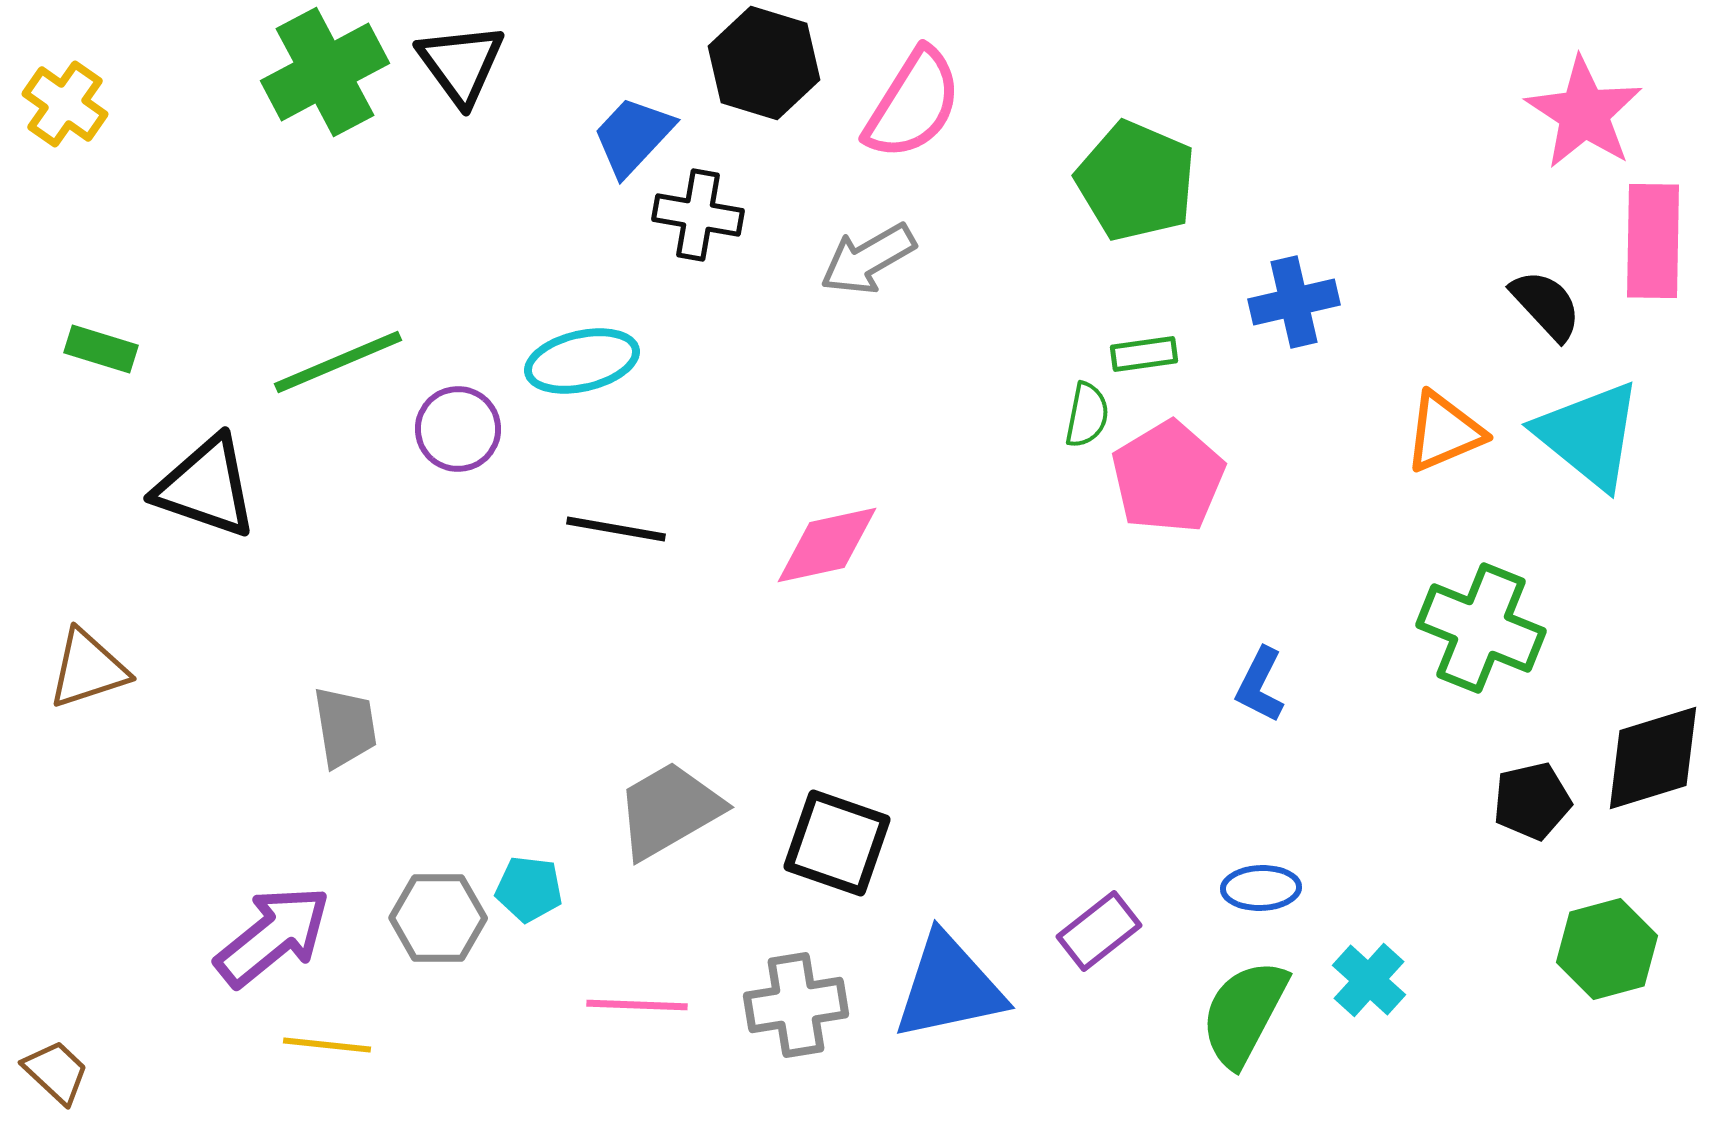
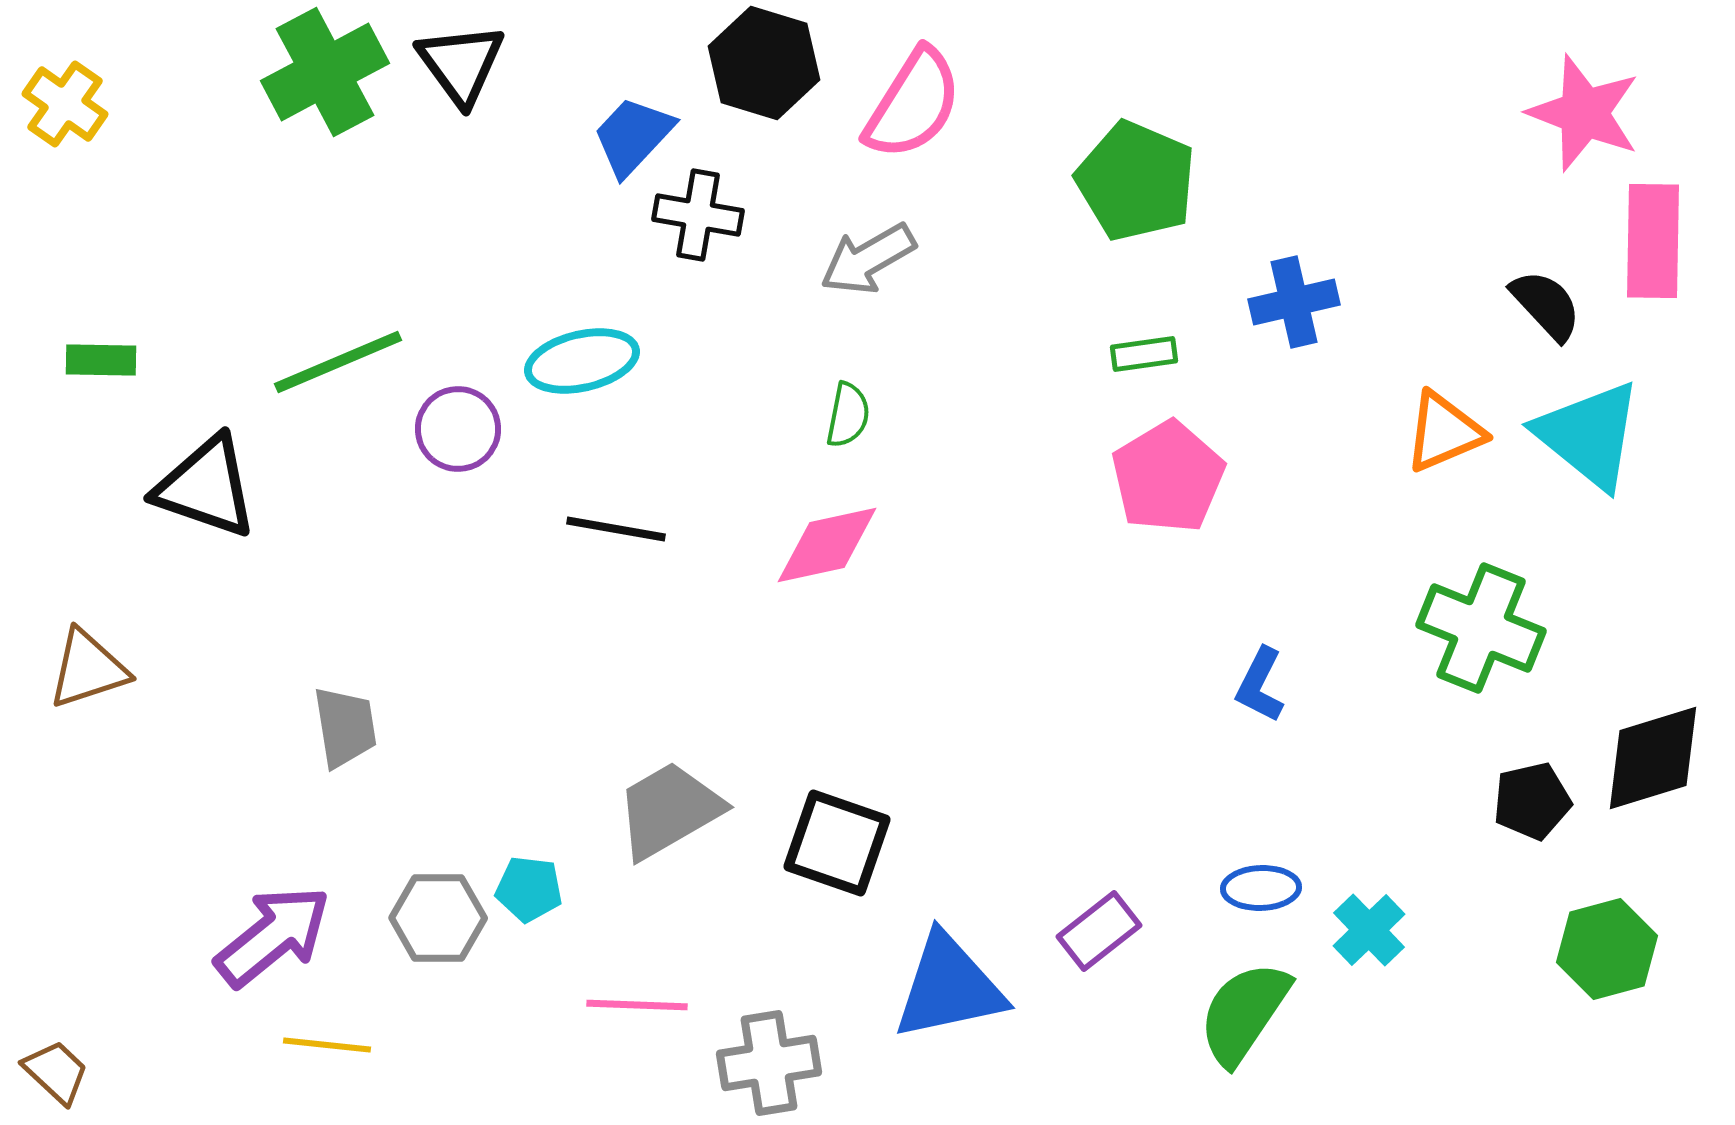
pink star at (1584, 113): rotated 12 degrees counterclockwise
green rectangle at (101, 349): moved 11 px down; rotated 16 degrees counterclockwise
green semicircle at (1087, 415): moved 239 px left
cyan cross at (1369, 980): moved 50 px up; rotated 4 degrees clockwise
gray cross at (796, 1005): moved 27 px left, 58 px down
green semicircle at (1244, 1013): rotated 6 degrees clockwise
